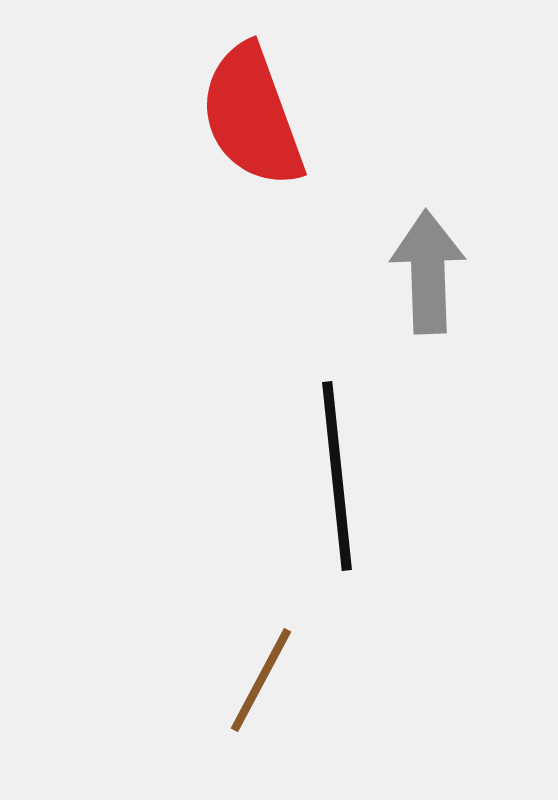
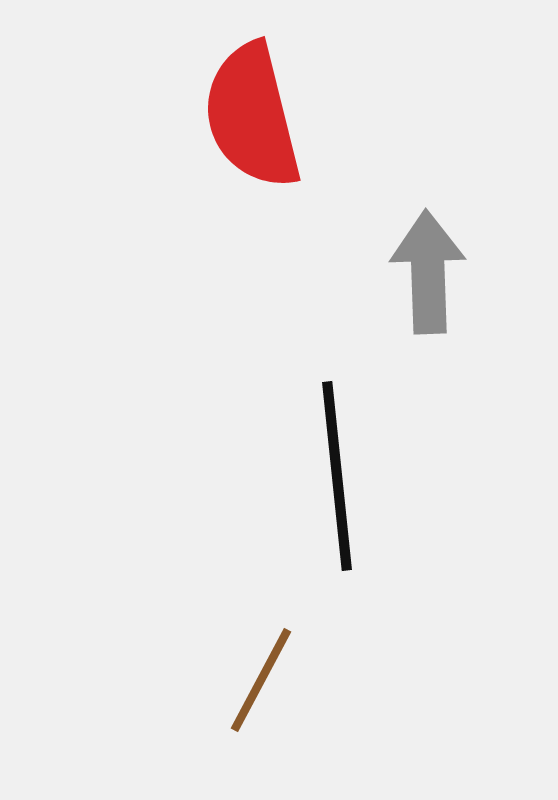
red semicircle: rotated 6 degrees clockwise
